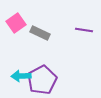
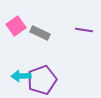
pink square: moved 3 px down
purple pentagon: rotated 8 degrees clockwise
